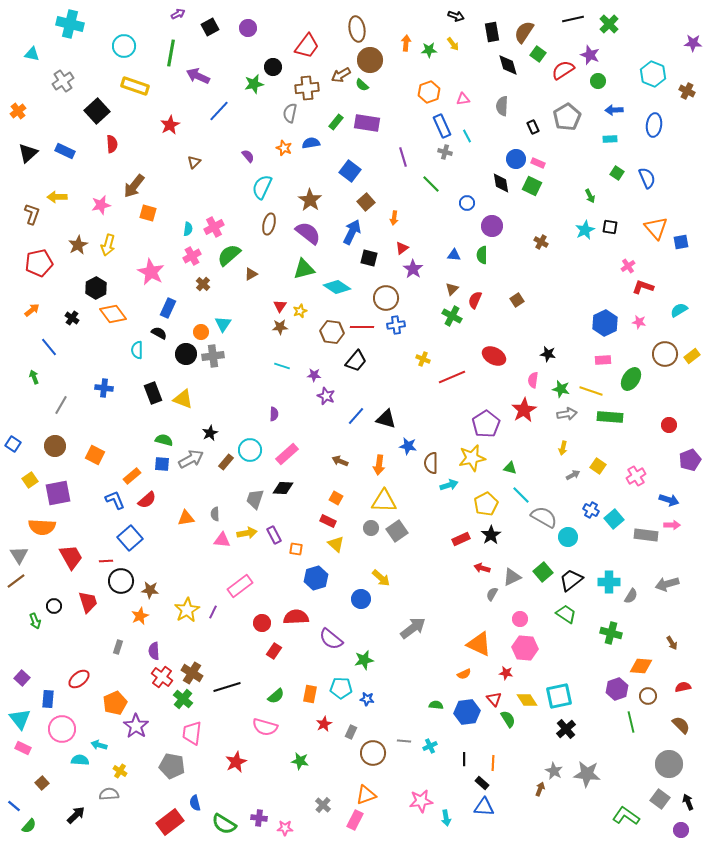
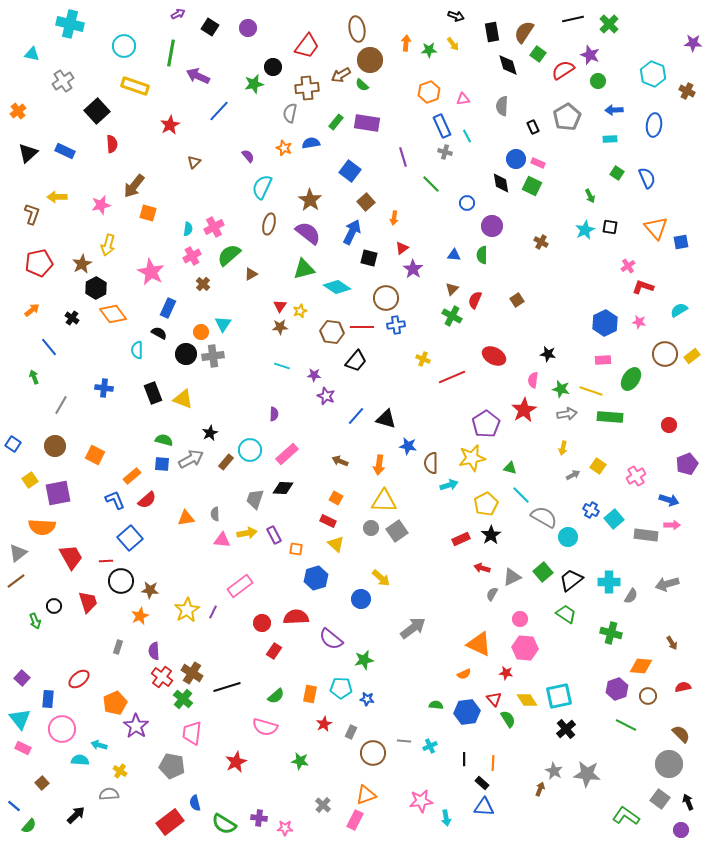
black square at (210, 27): rotated 30 degrees counterclockwise
brown star at (78, 245): moved 4 px right, 19 px down
purple pentagon at (690, 460): moved 3 px left, 4 px down
gray triangle at (19, 555): moved 1 px left, 2 px up; rotated 24 degrees clockwise
green line at (631, 722): moved 5 px left, 3 px down; rotated 50 degrees counterclockwise
brown semicircle at (681, 725): moved 9 px down
